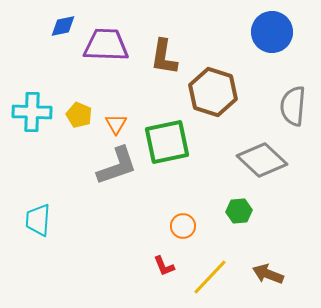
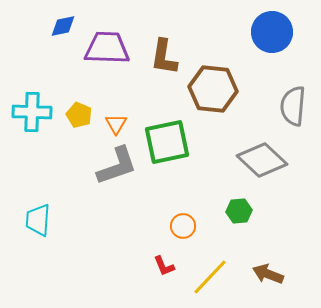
purple trapezoid: moved 1 px right, 3 px down
brown hexagon: moved 3 px up; rotated 12 degrees counterclockwise
